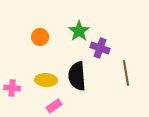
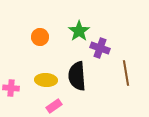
pink cross: moved 1 px left
